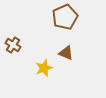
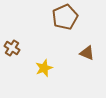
brown cross: moved 1 px left, 3 px down
brown triangle: moved 21 px right
